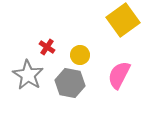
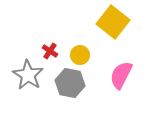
yellow square: moved 10 px left, 2 px down; rotated 16 degrees counterclockwise
red cross: moved 3 px right, 4 px down
pink semicircle: moved 2 px right
